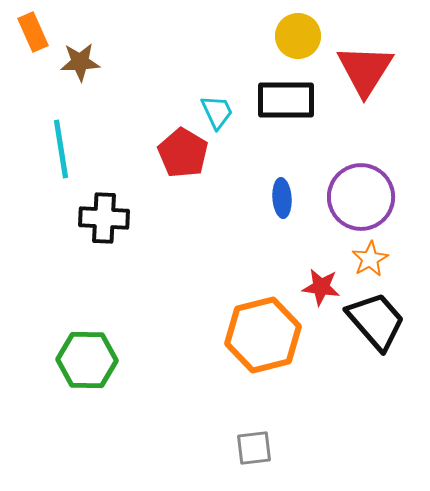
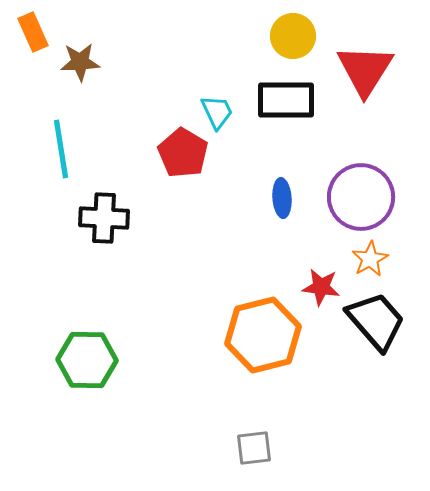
yellow circle: moved 5 px left
